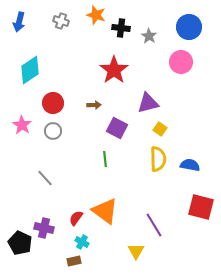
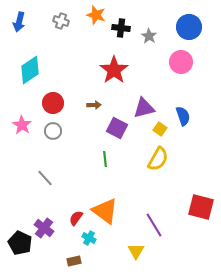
purple triangle: moved 4 px left, 5 px down
yellow semicircle: rotated 30 degrees clockwise
blue semicircle: moved 7 px left, 49 px up; rotated 60 degrees clockwise
purple cross: rotated 24 degrees clockwise
cyan cross: moved 7 px right, 4 px up
